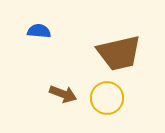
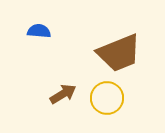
brown trapezoid: rotated 9 degrees counterclockwise
brown arrow: rotated 52 degrees counterclockwise
